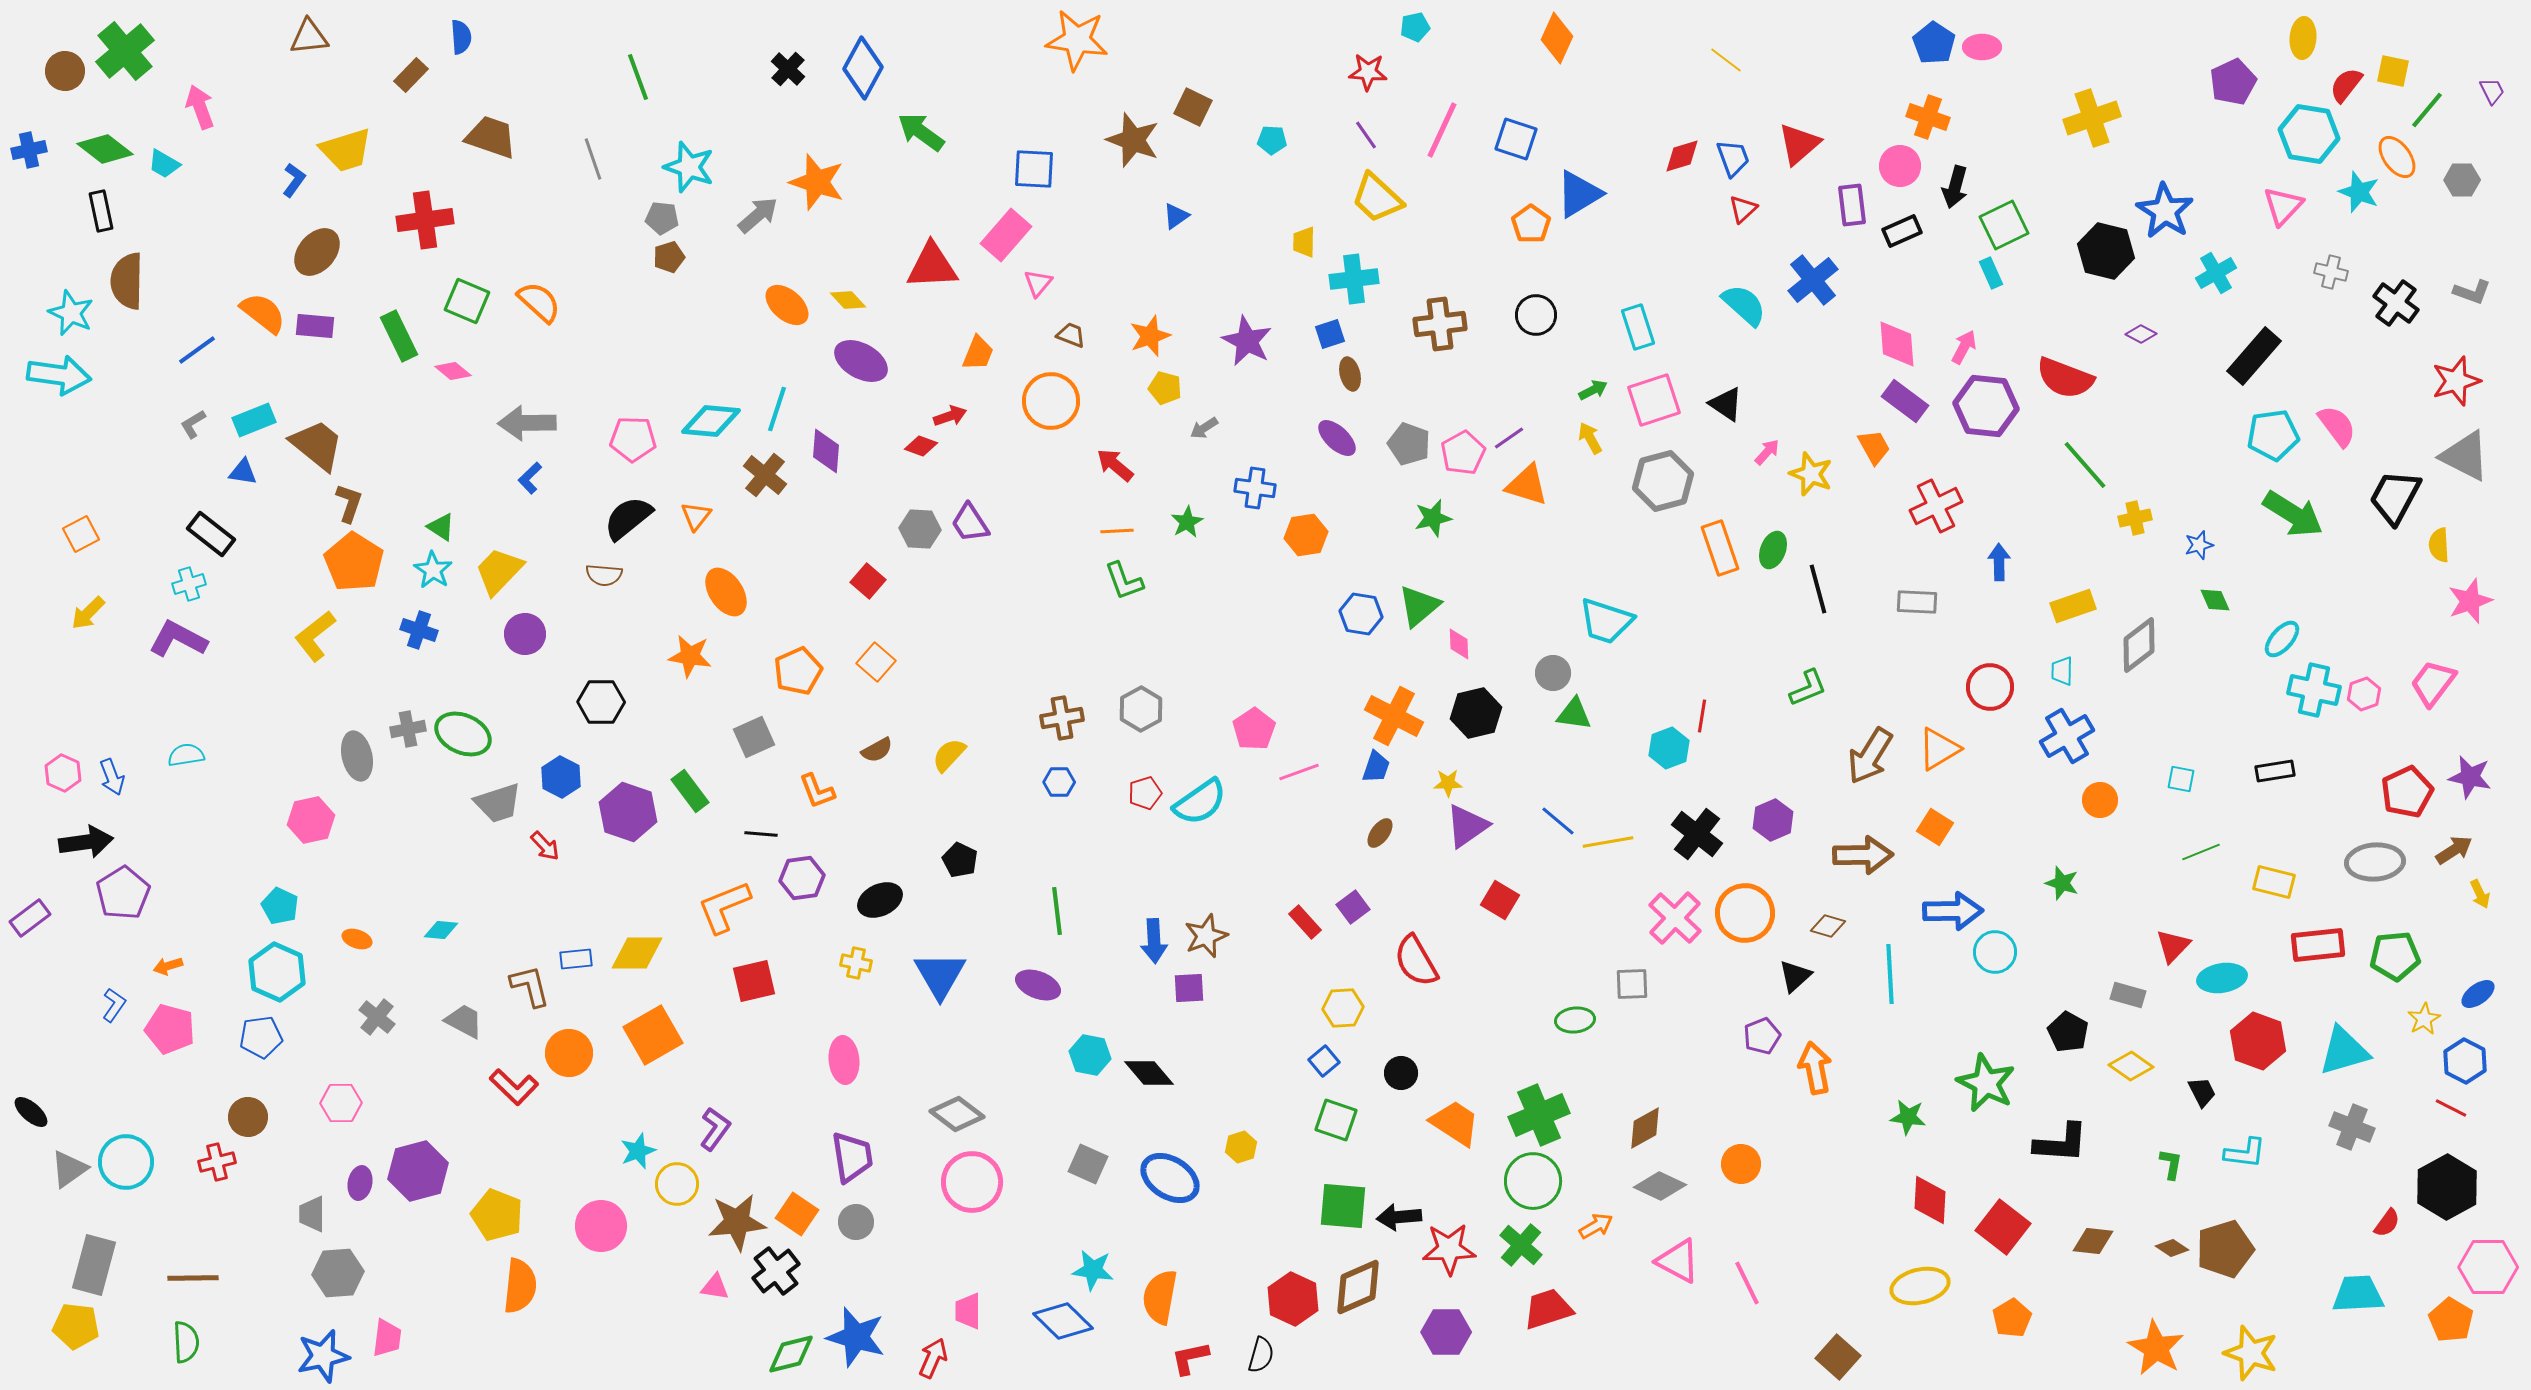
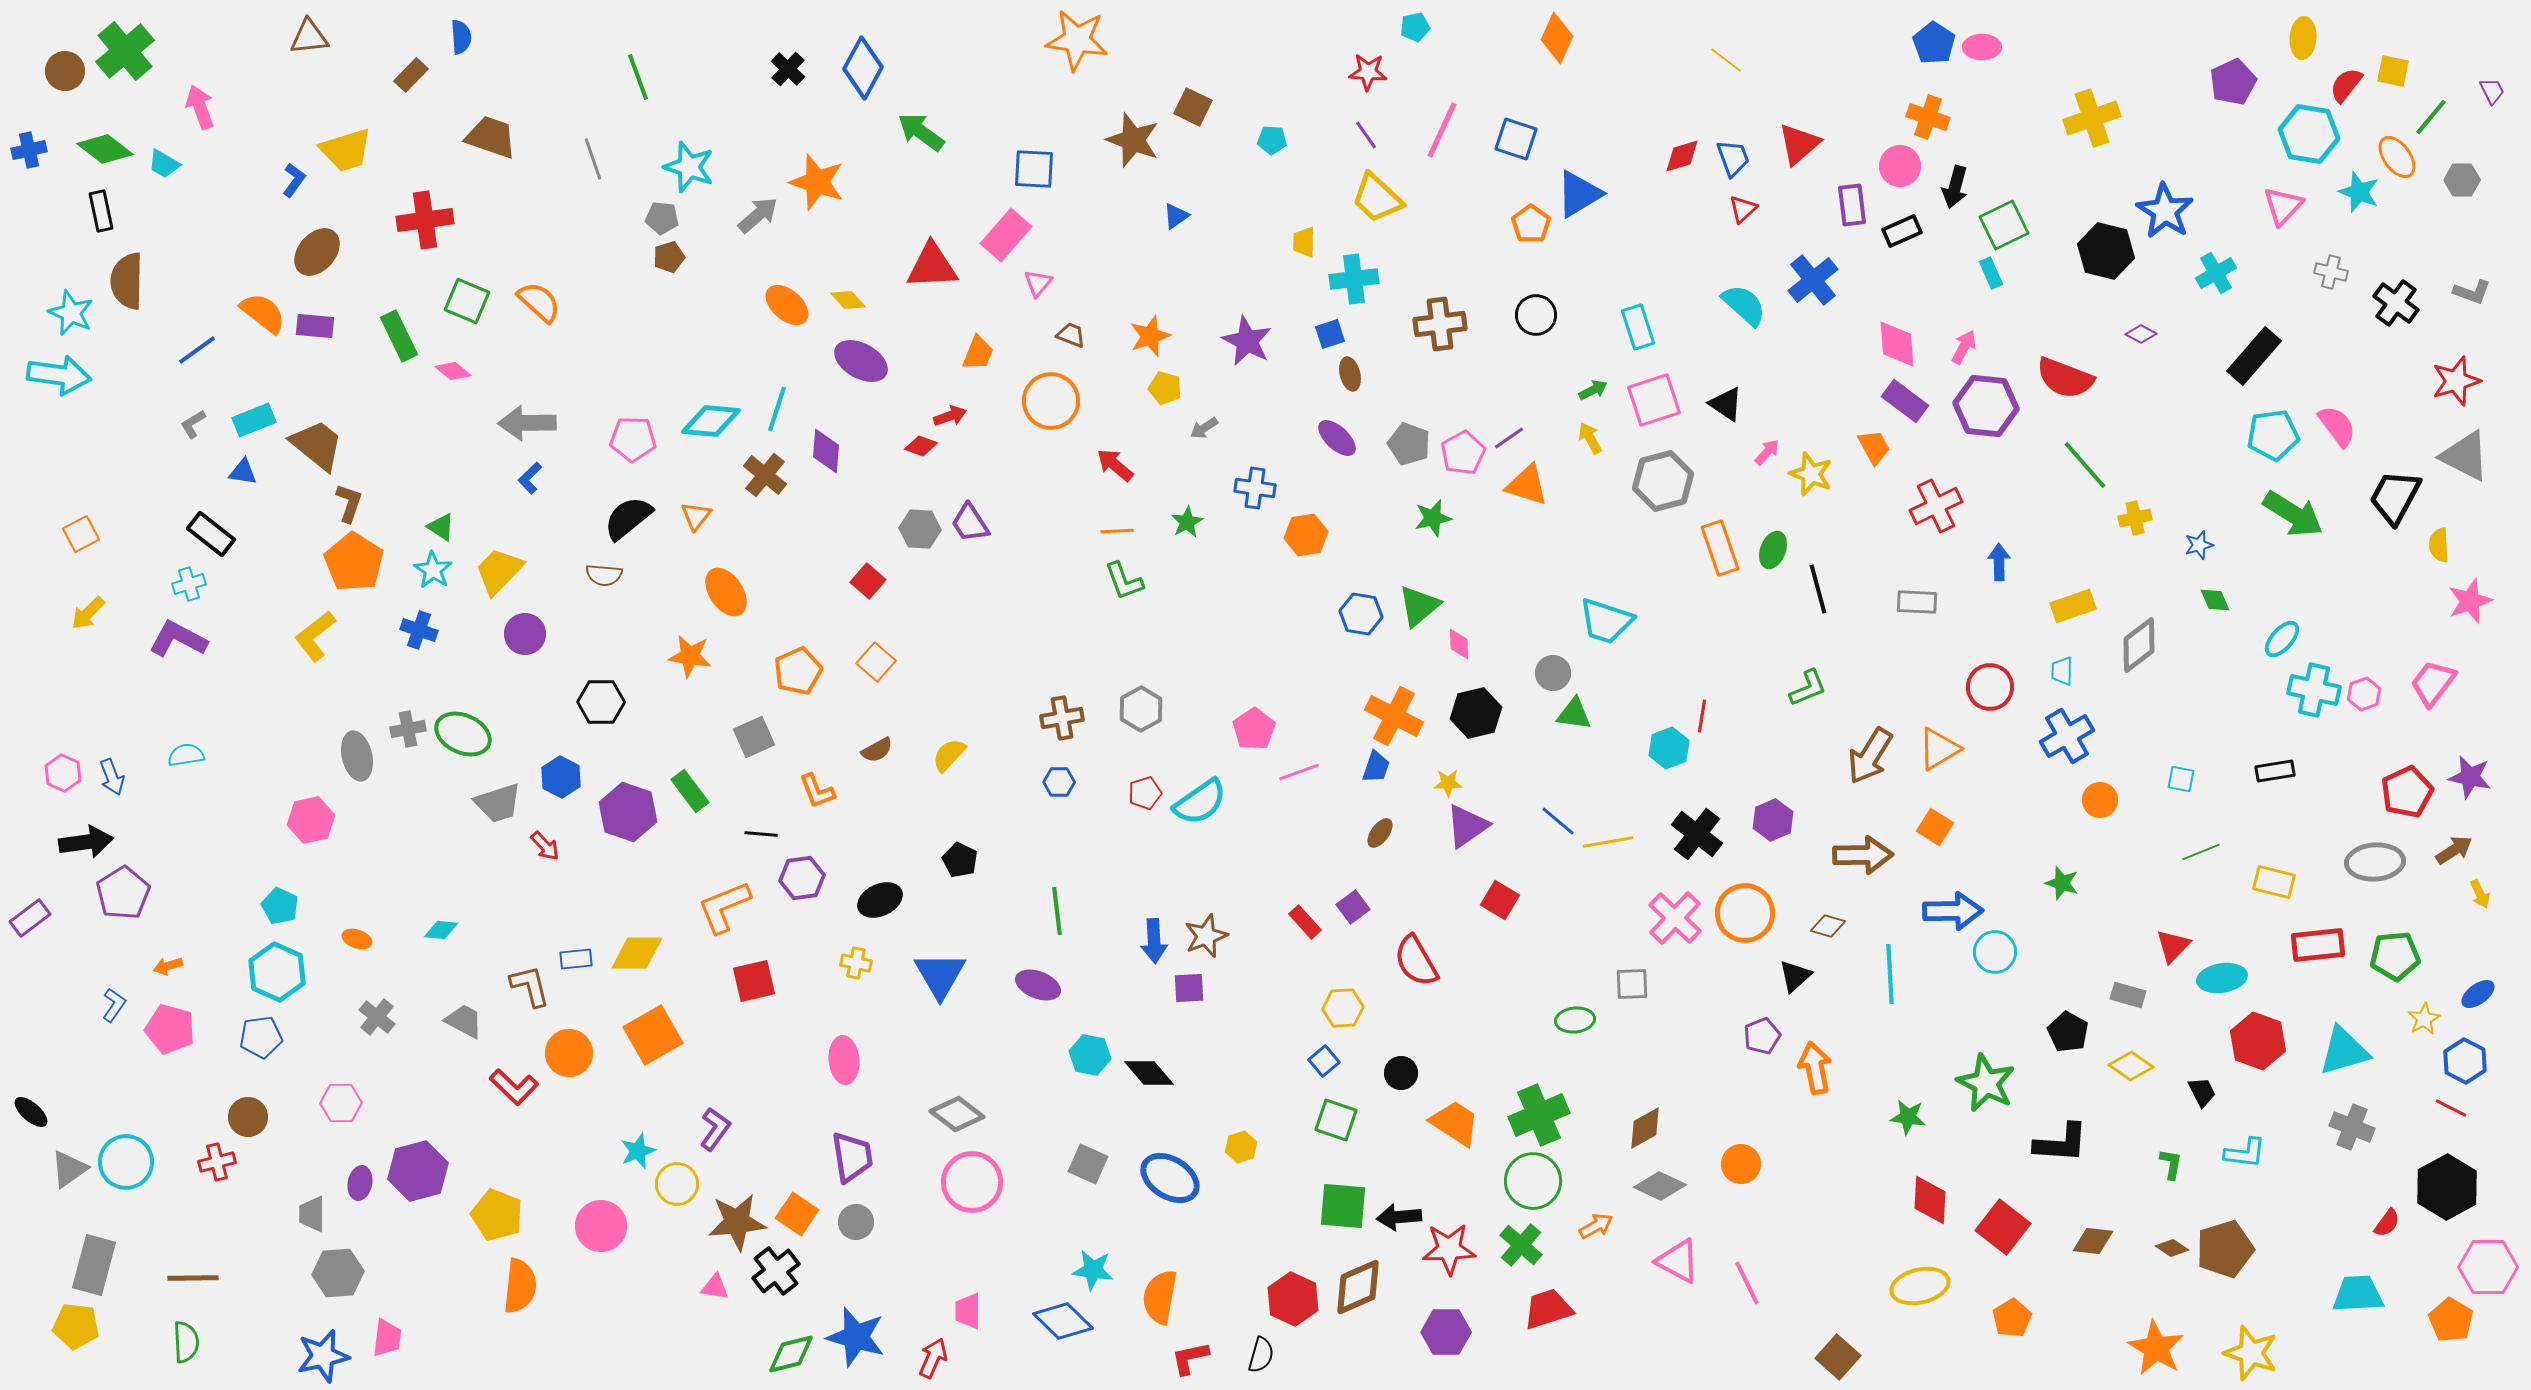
green line at (2427, 110): moved 4 px right, 7 px down
